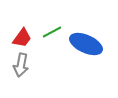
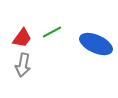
blue ellipse: moved 10 px right
gray arrow: moved 2 px right
